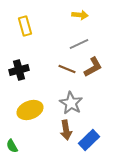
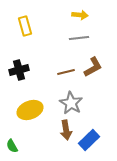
gray line: moved 6 px up; rotated 18 degrees clockwise
brown line: moved 1 px left, 3 px down; rotated 36 degrees counterclockwise
